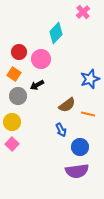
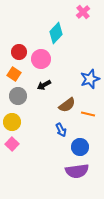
black arrow: moved 7 px right
